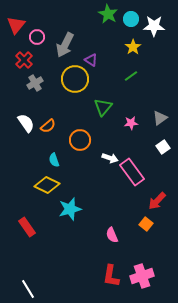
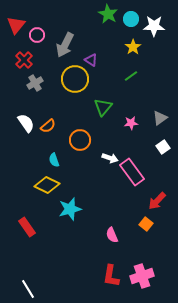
pink circle: moved 2 px up
